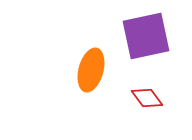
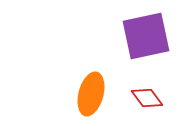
orange ellipse: moved 24 px down
